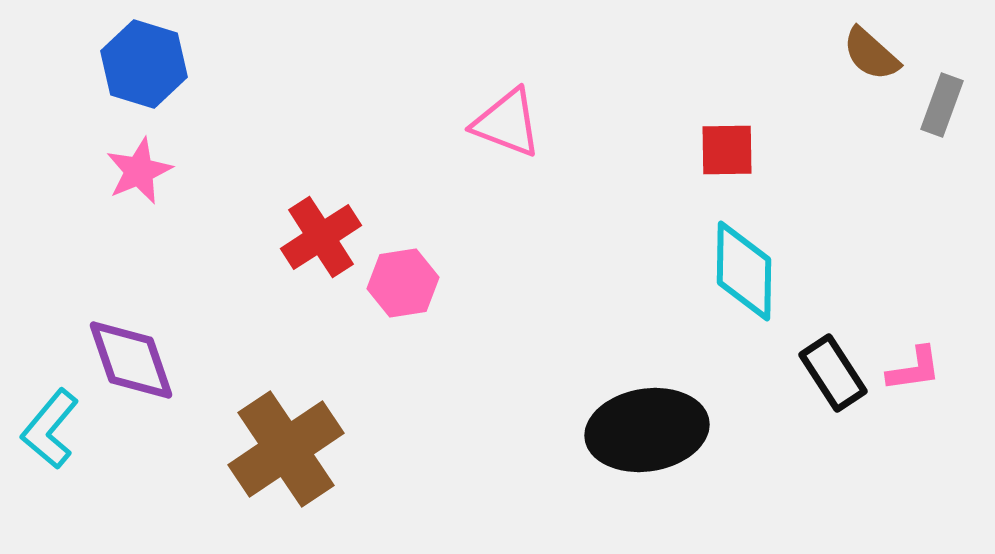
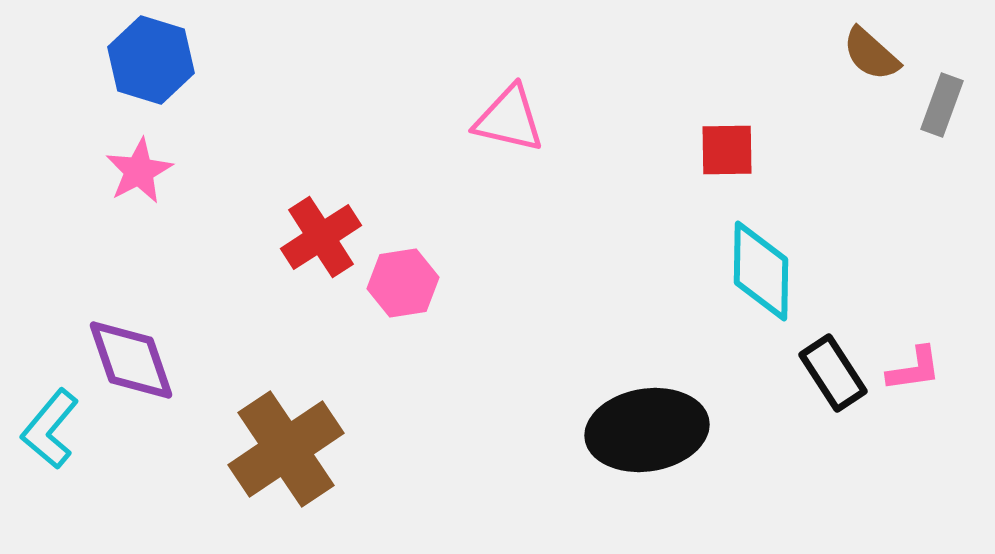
blue hexagon: moved 7 px right, 4 px up
pink triangle: moved 2 px right, 4 px up; rotated 8 degrees counterclockwise
pink star: rotated 4 degrees counterclockwise
cyan diamond: moved 17 px right
